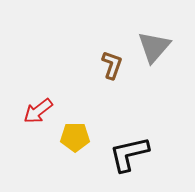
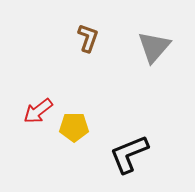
brown L-shape: moved 24 px left, 27 px up
yellow pentagon: moved 1 px left, 10 px up
black L-shape: rotated 9 degrees counterclockwise
